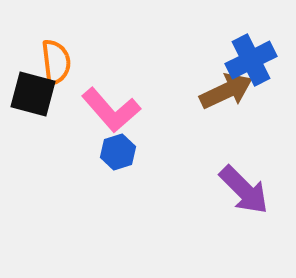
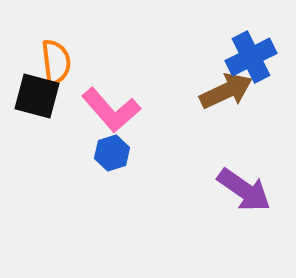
blue cross: moved 3 px up
black square: moved 4 px right, 2 px down
blue hexagon: moved 6 px left, 1 px down
purple arrow: rotated 10 degrees counterclockwise
